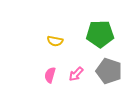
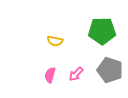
green pentagon: moved 2 px right, 3 px up
gray pentagon: moved 1 px right, 1 px up
